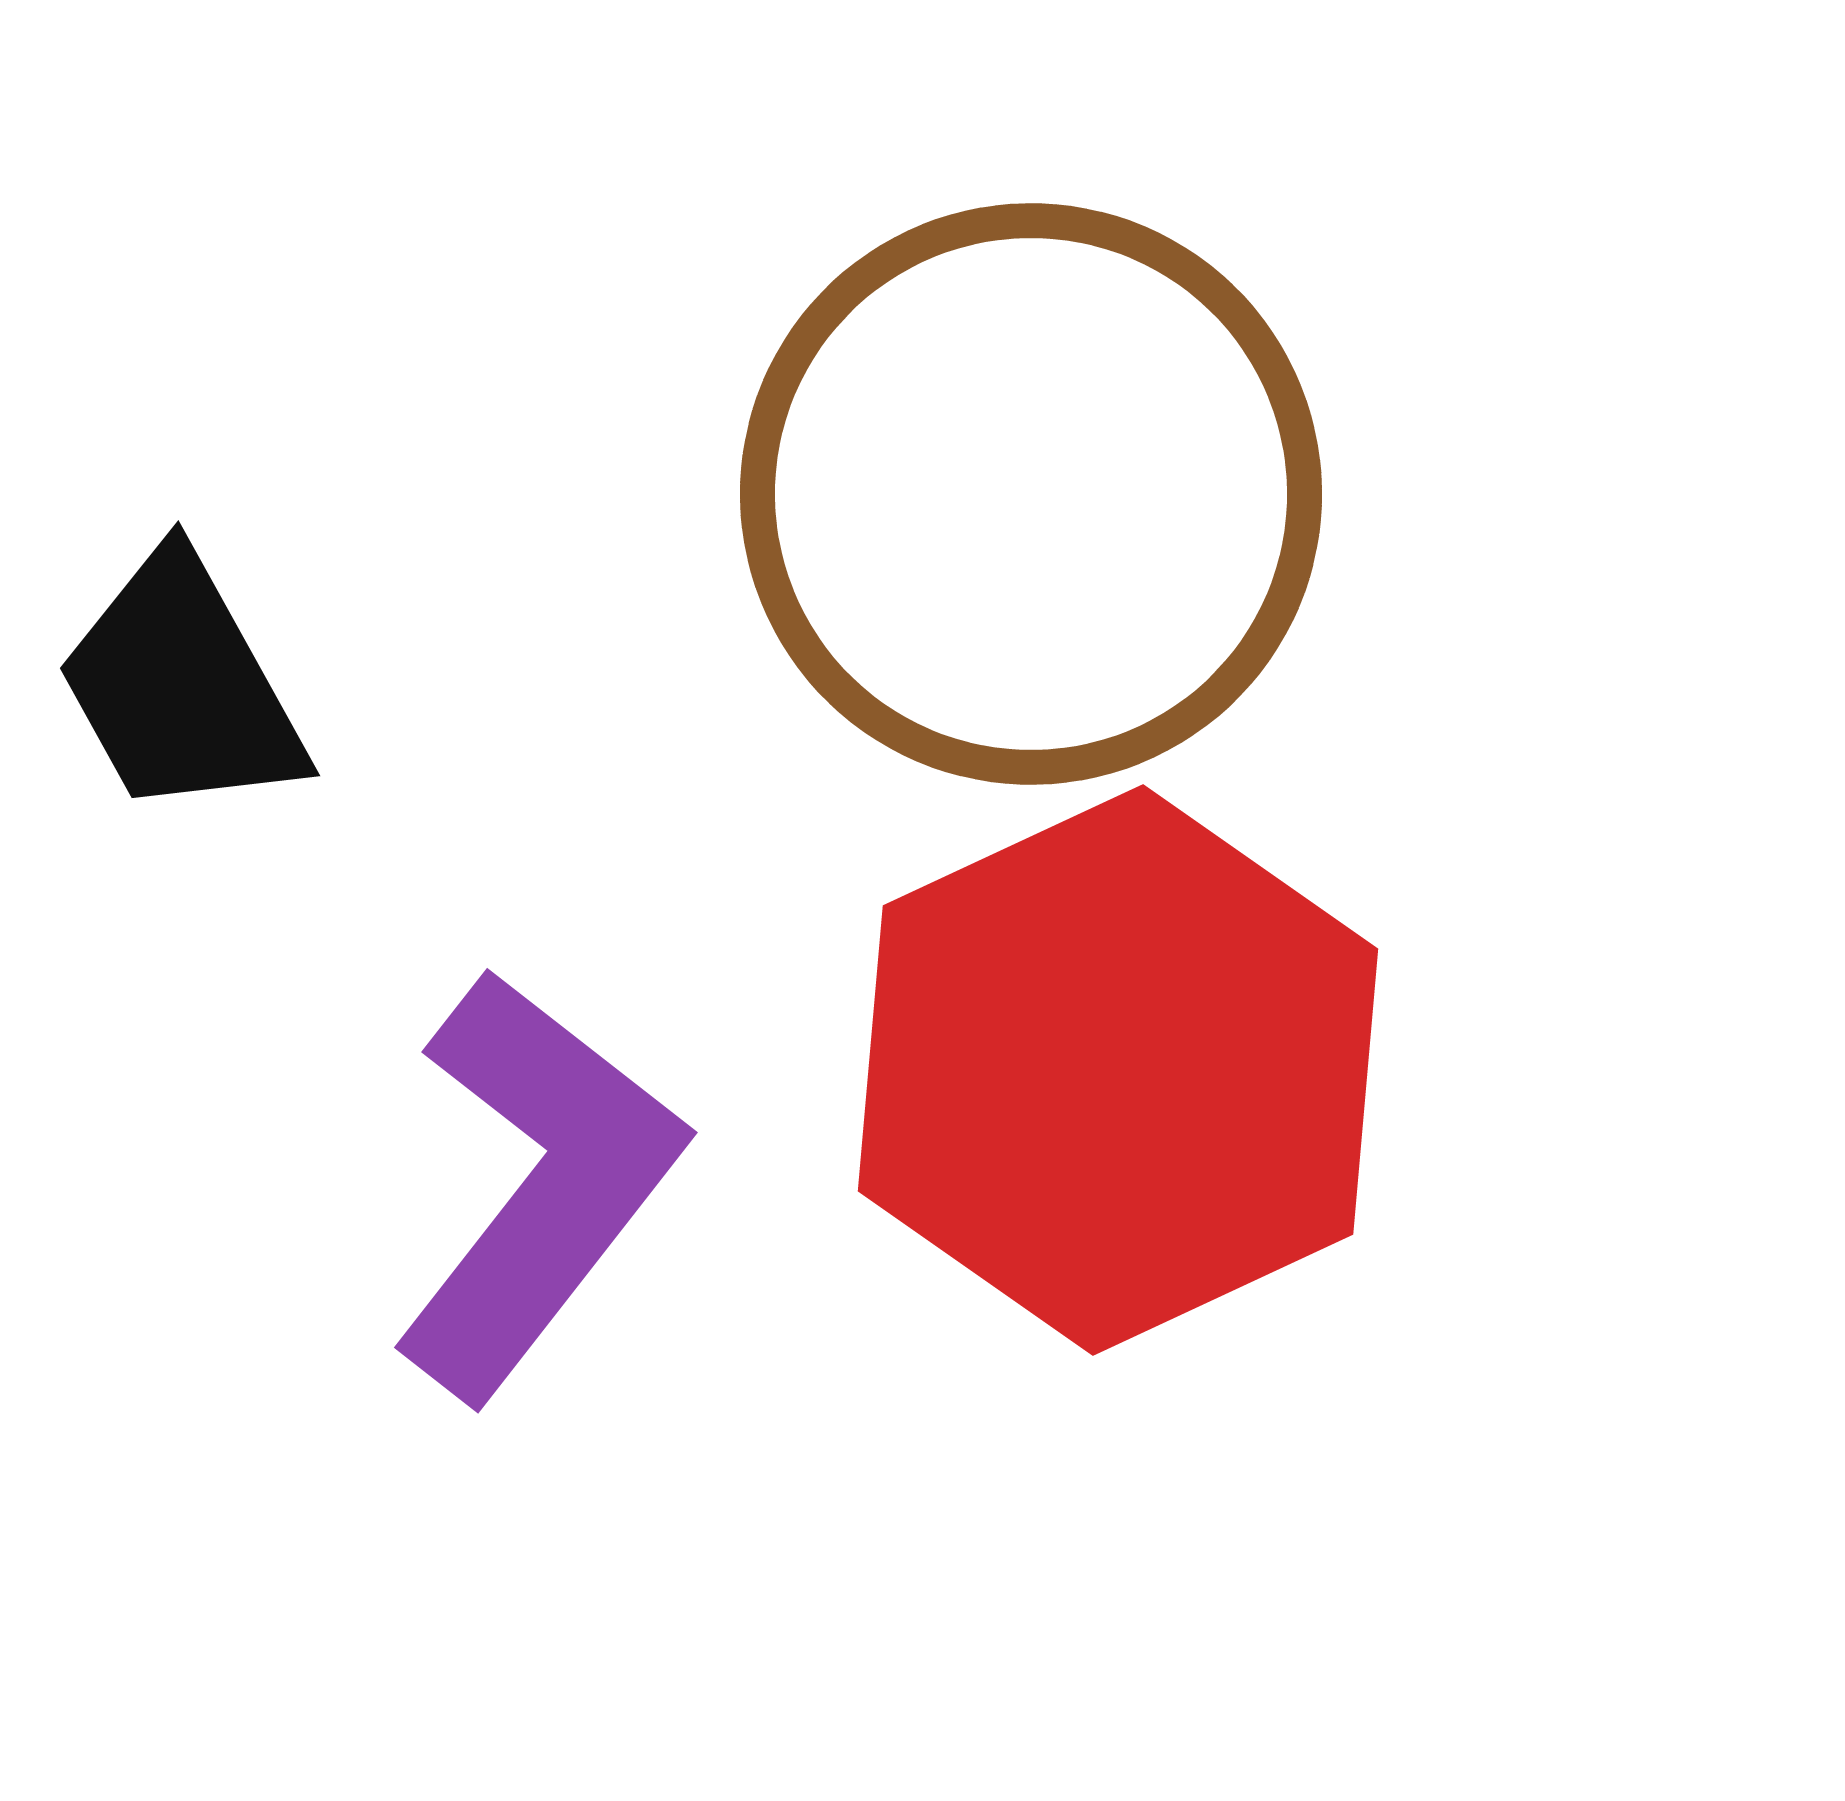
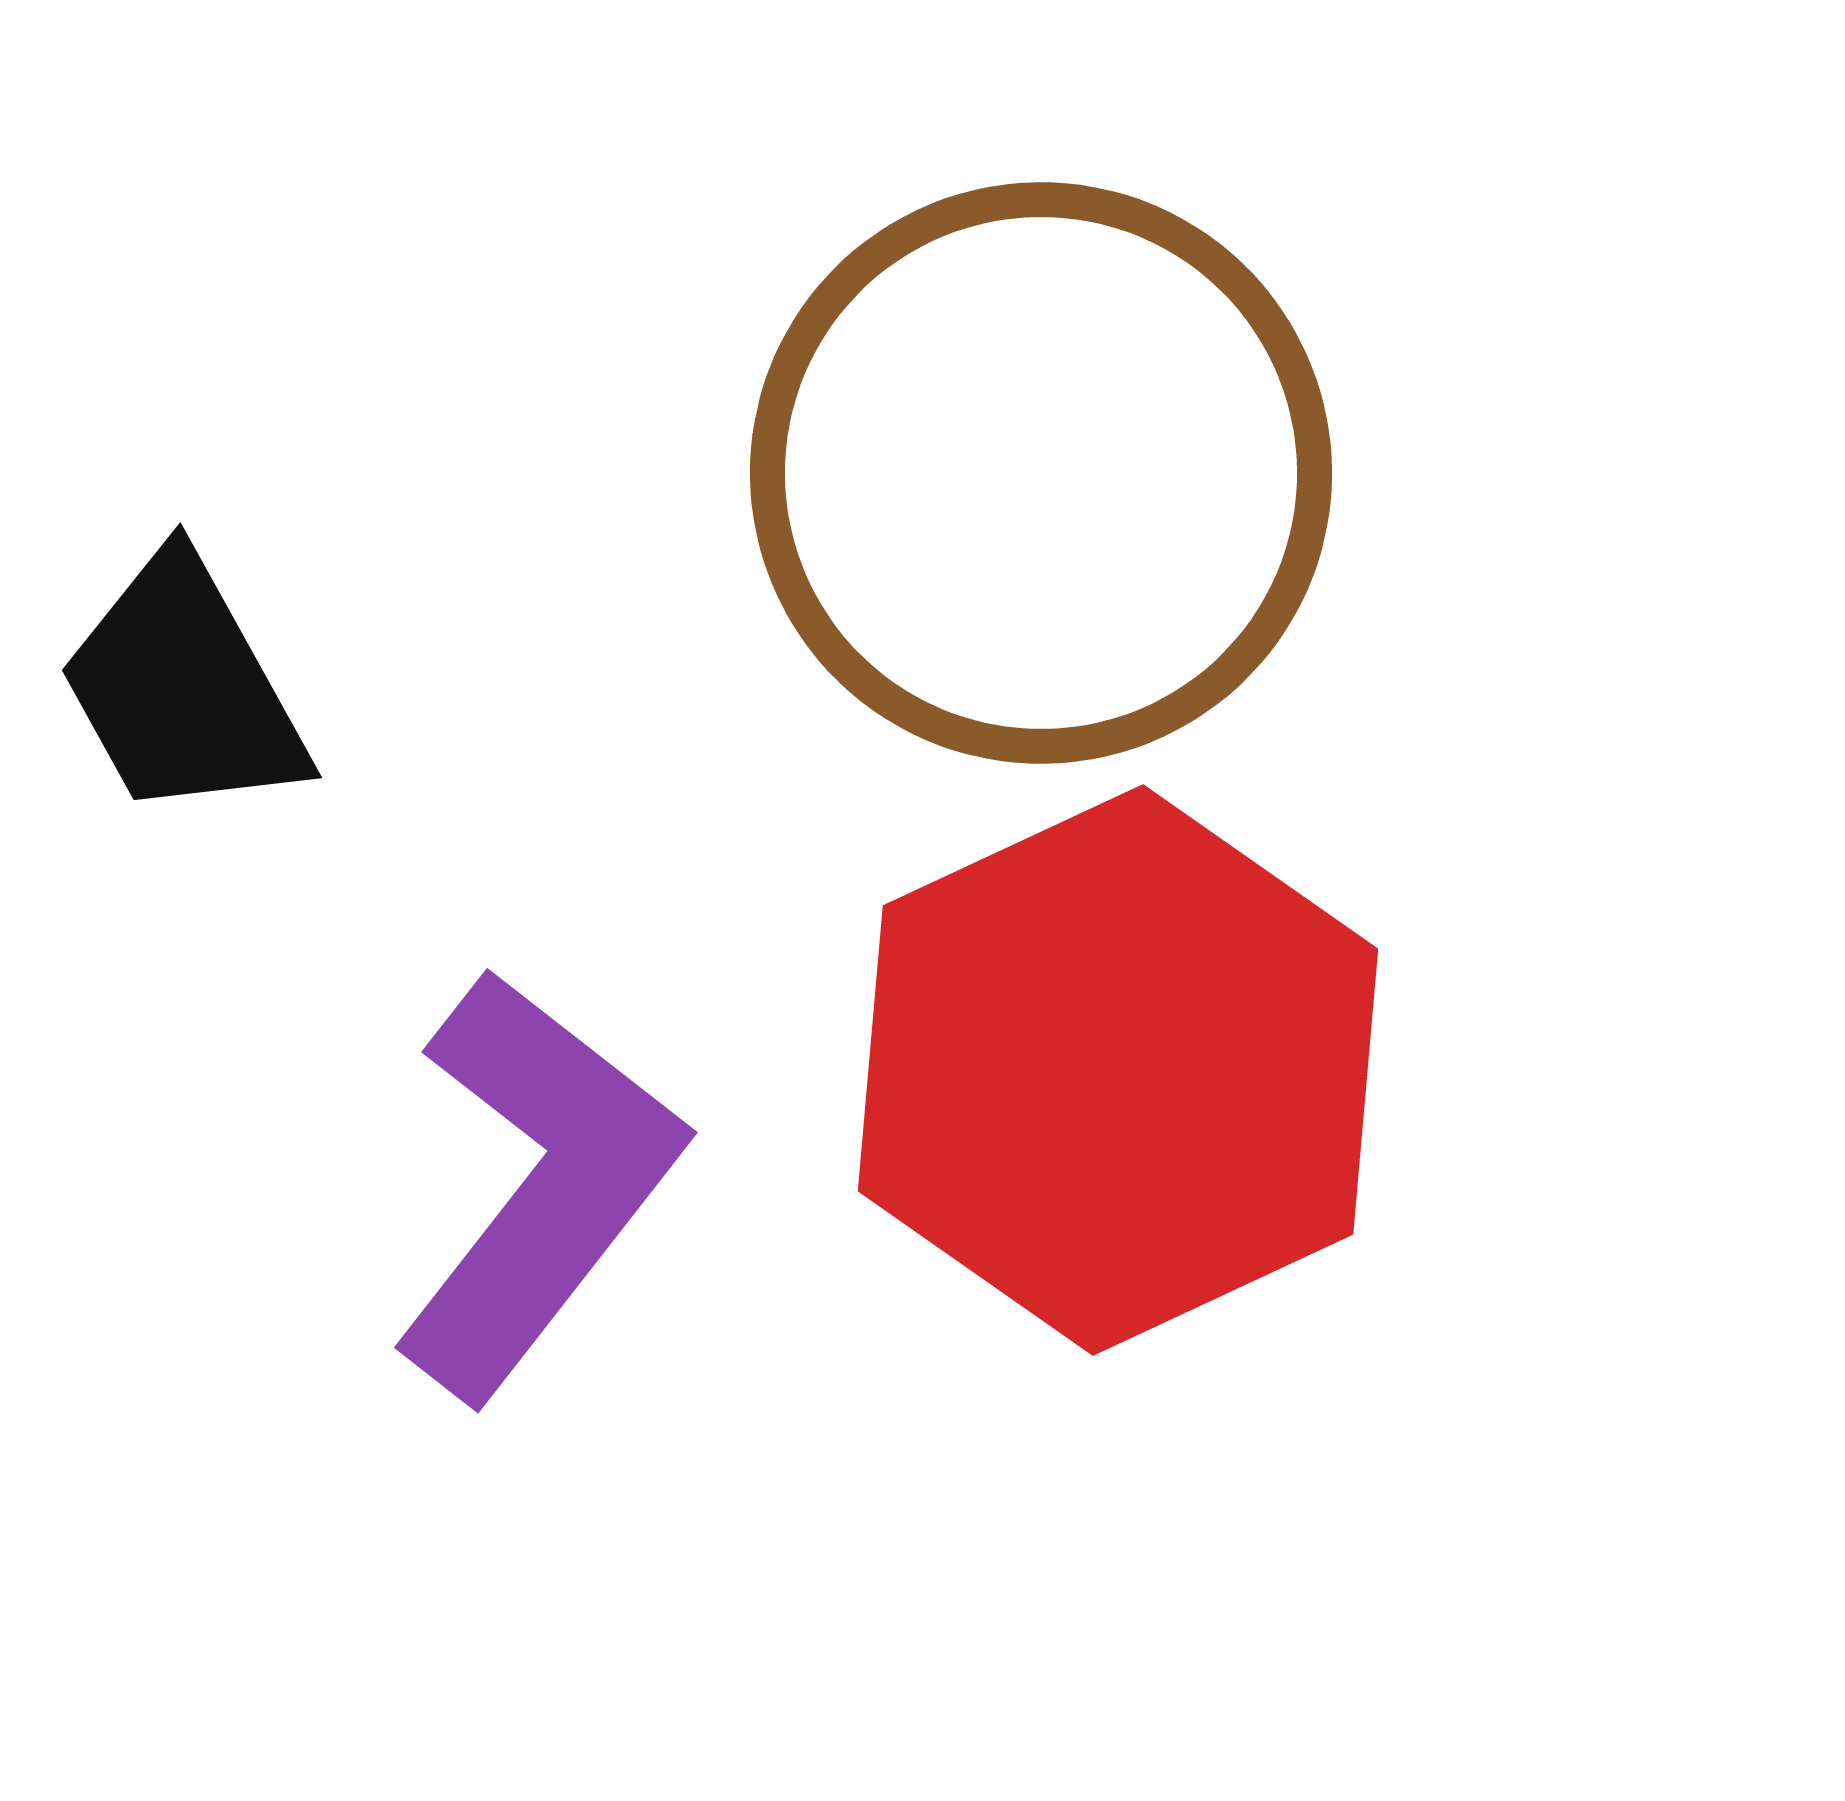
brown circle: moved 10 px right, 21 px up
black trapezoid: moved 2 px right, 2 px down
